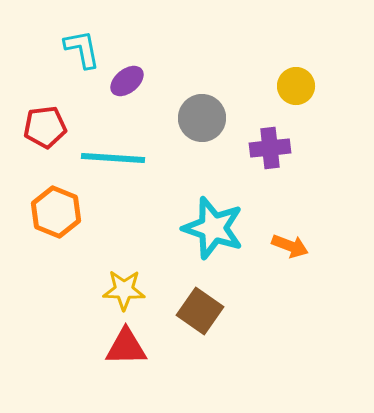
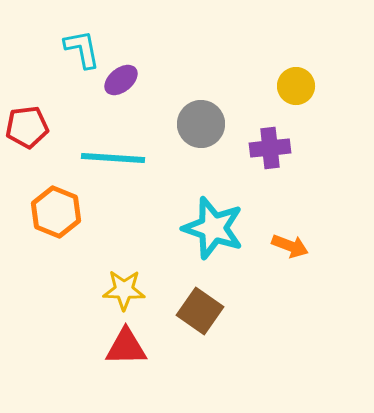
purple ellipse: moved 6 px left, 1 px up
gray circle: moved 1 px left, 6 px down
red pentagon: moved 18 px left
